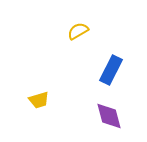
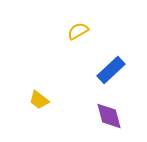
blue rectangle: rotated 20 degrees clockwise
yellow trapezoid: rotated 55 degrees clockwise
